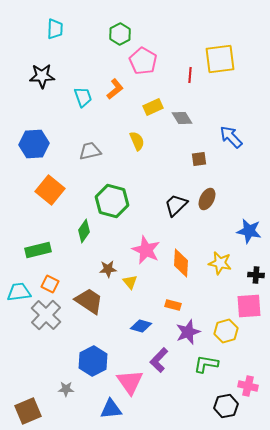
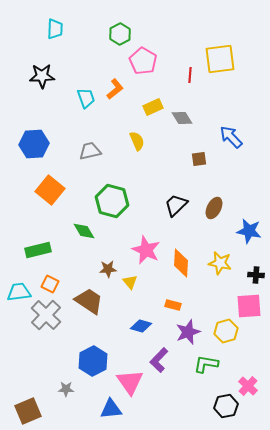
cyan trapezoid at (83, 97): moved 3 px right, 1 px down
brown ellipse at (207, 199): moved 7 px right, 9 px down
green diamond at (84, 231): rotated 65 degrees counterclockwise
pink cross at (248, 386): rotated 30 degrees clockwise
